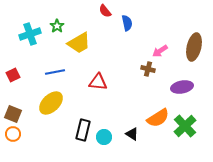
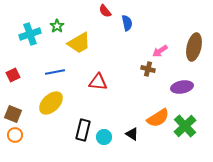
orange circle: moved 2 px right, 1 px down
